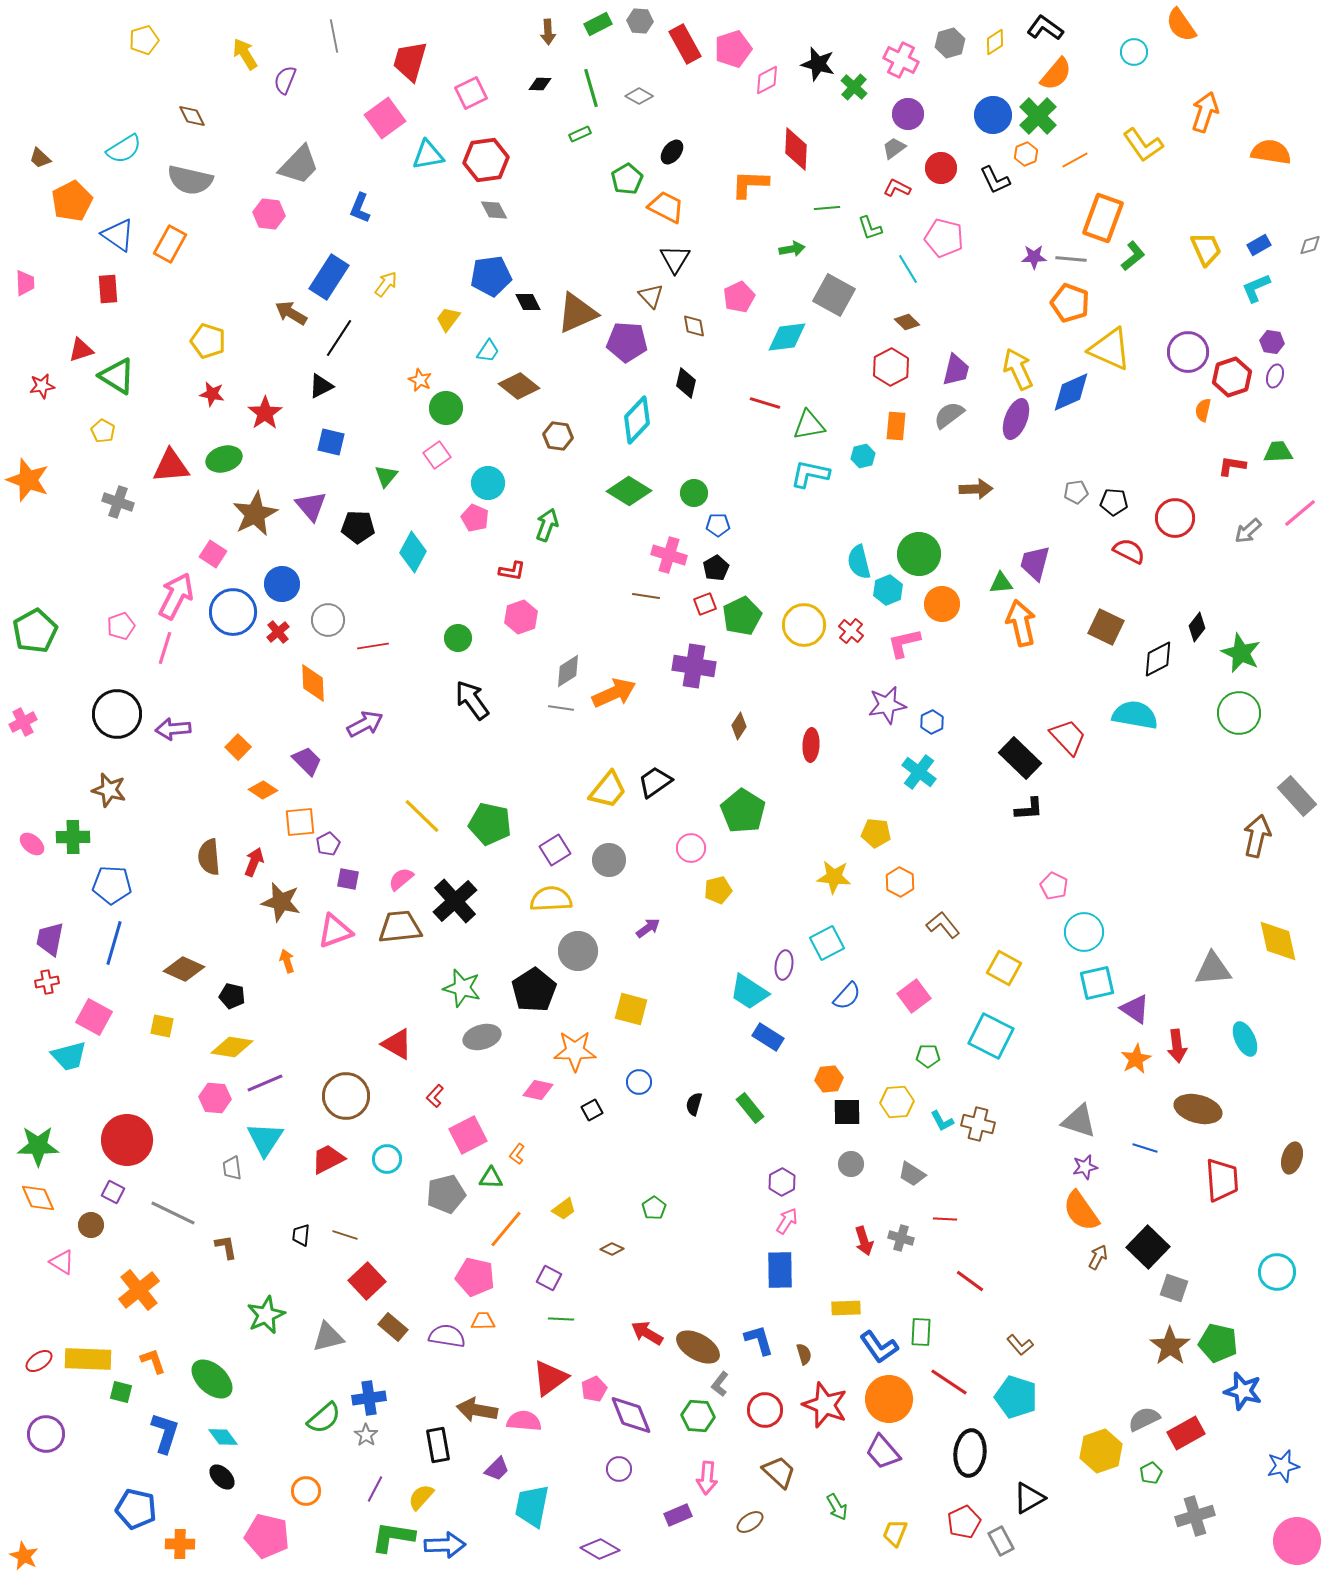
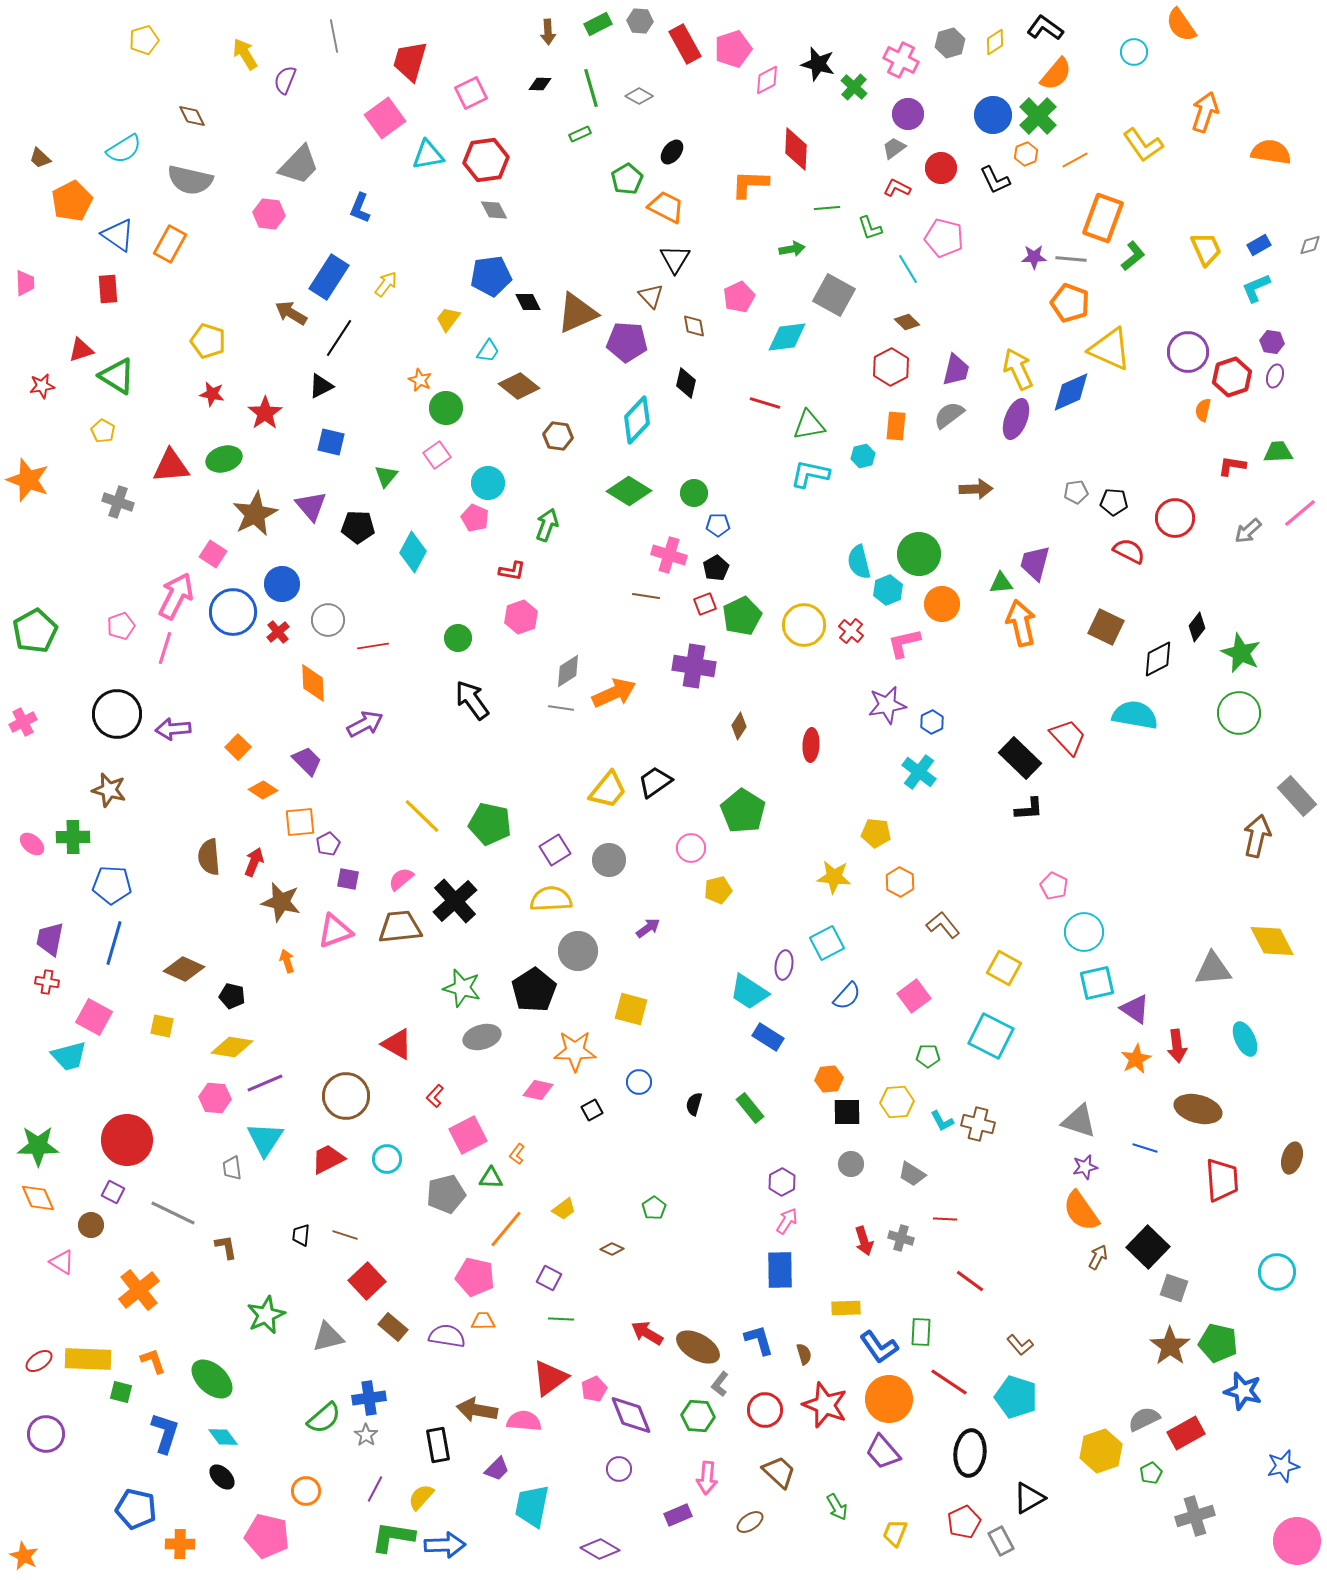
yellow diamond at (1278, 941): moved 6 px left; rotated 15 degrees counterclockwise
red cross at (47, 982): rotated 20 degrees clockwise
